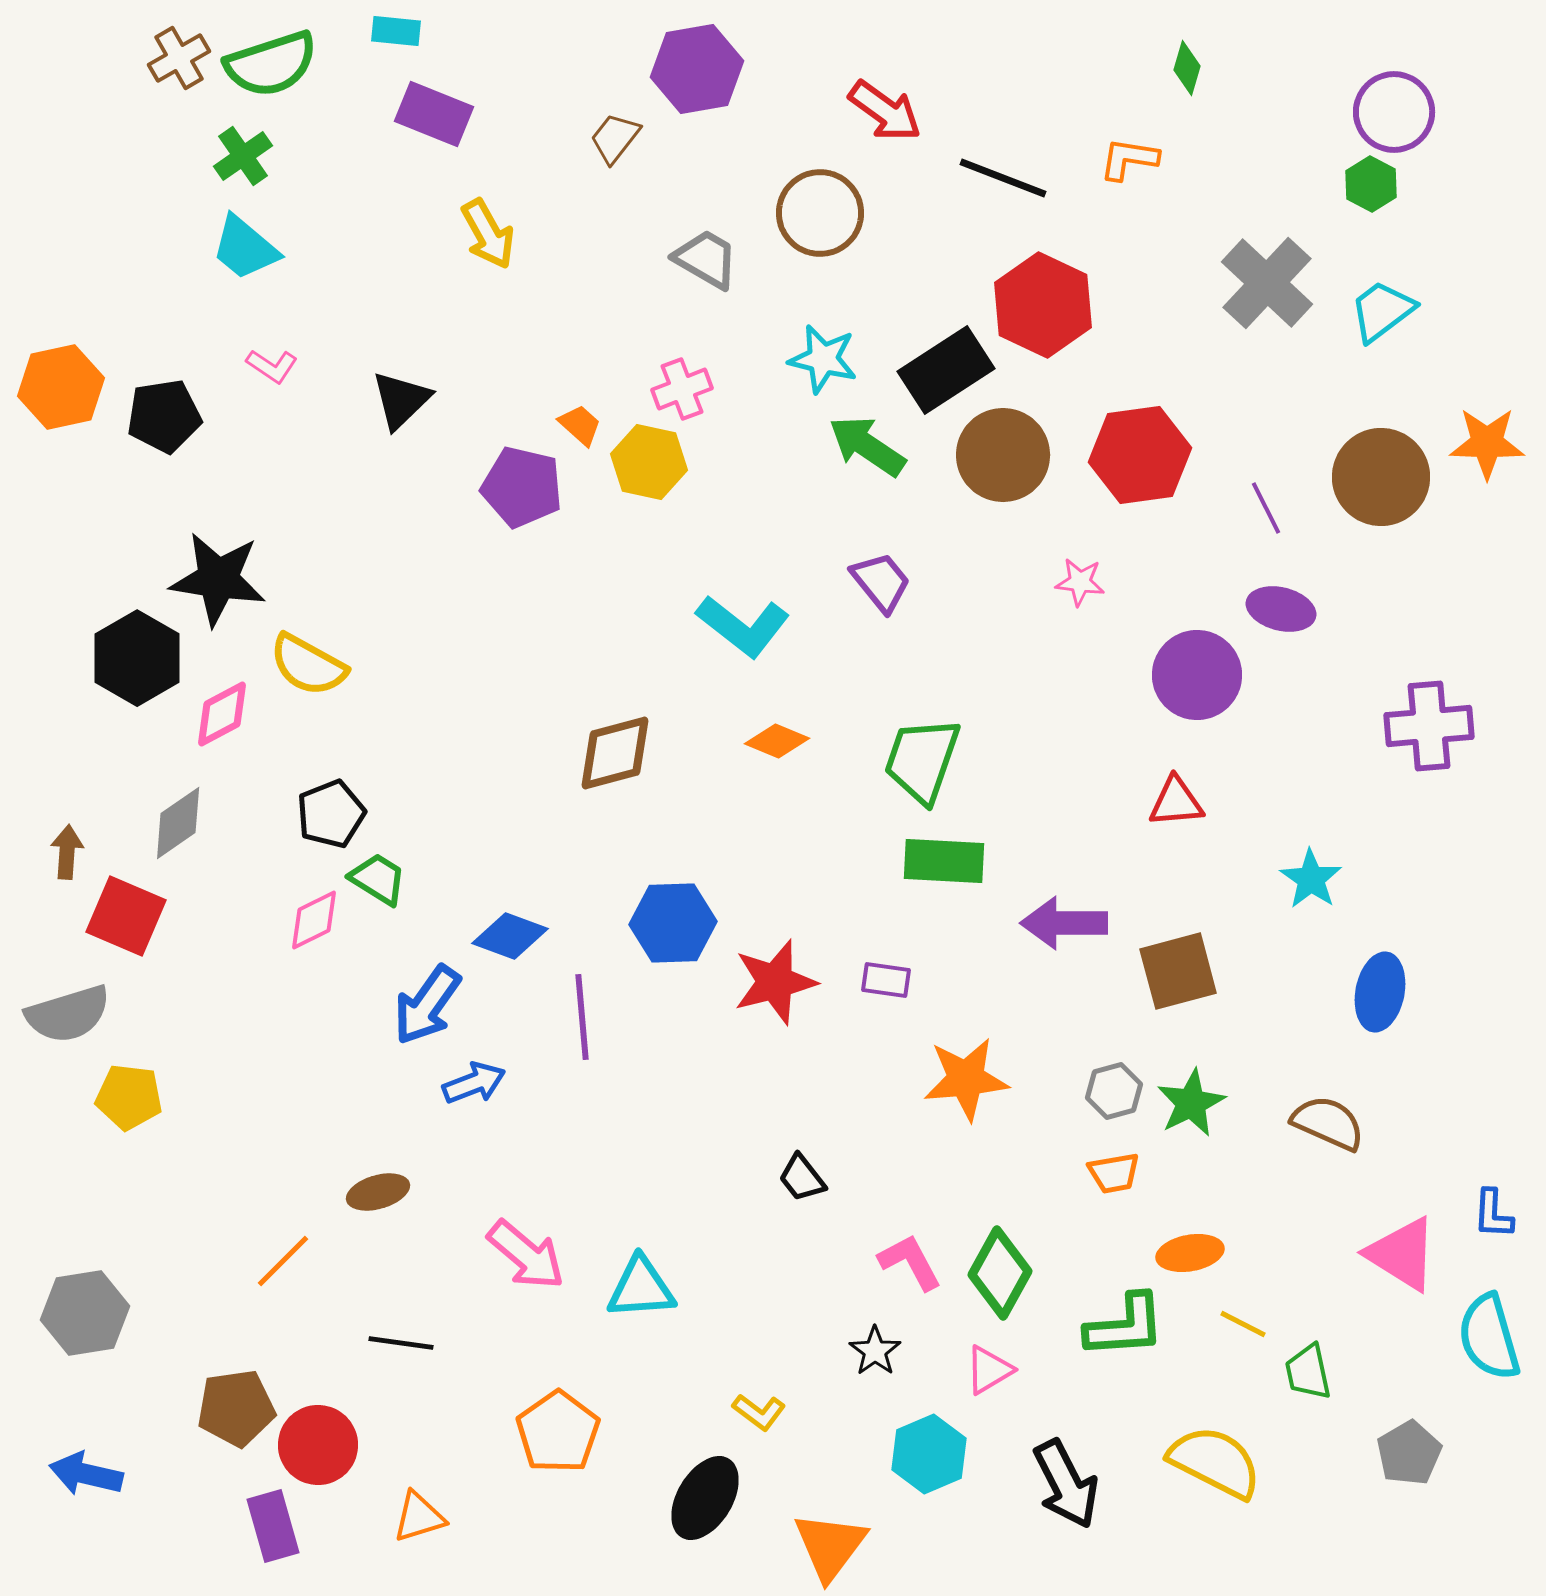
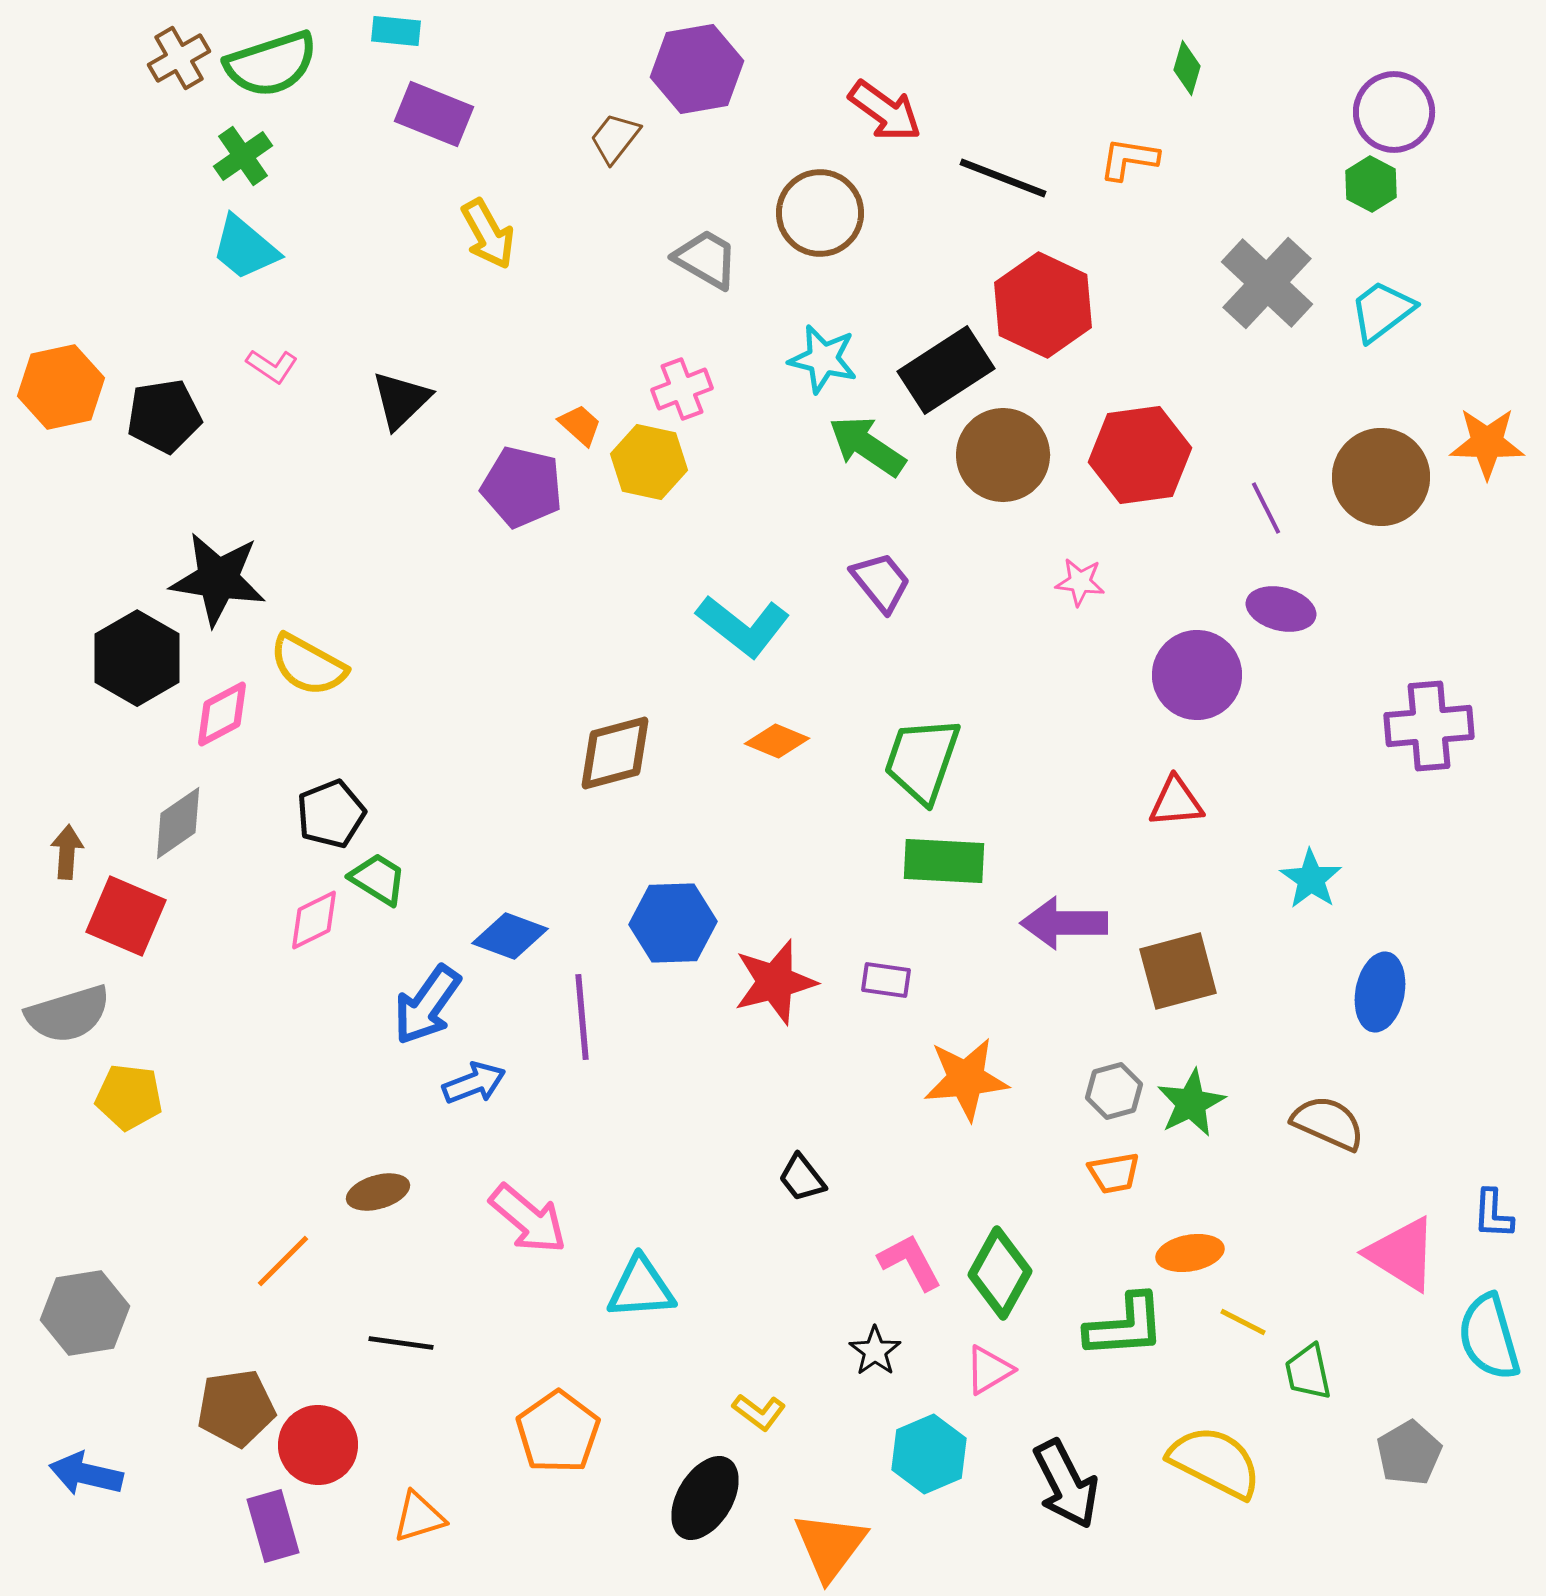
pink arrow at (526, 1255): moved 2 px right, 36 px up
yellow line at (1243, 1324): moved 2 px up
